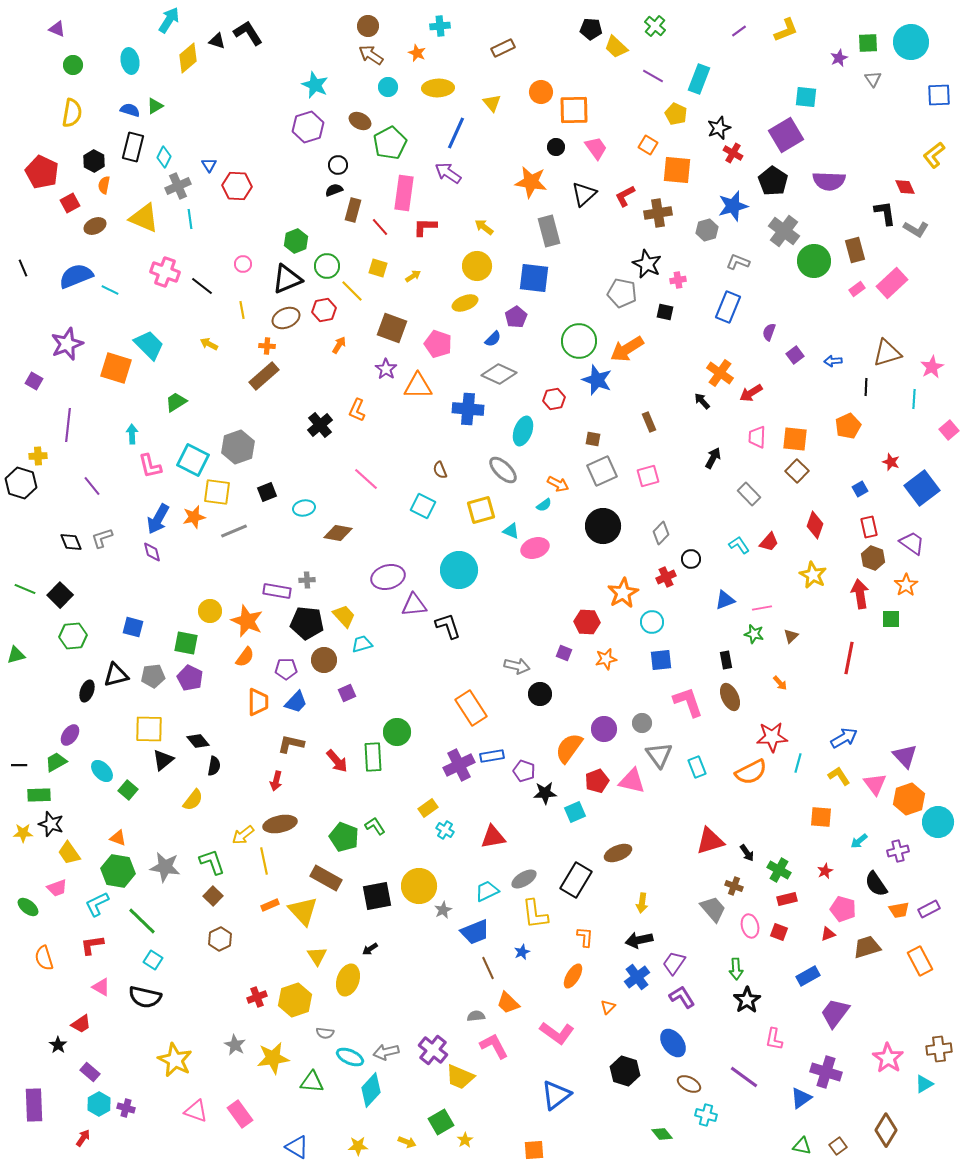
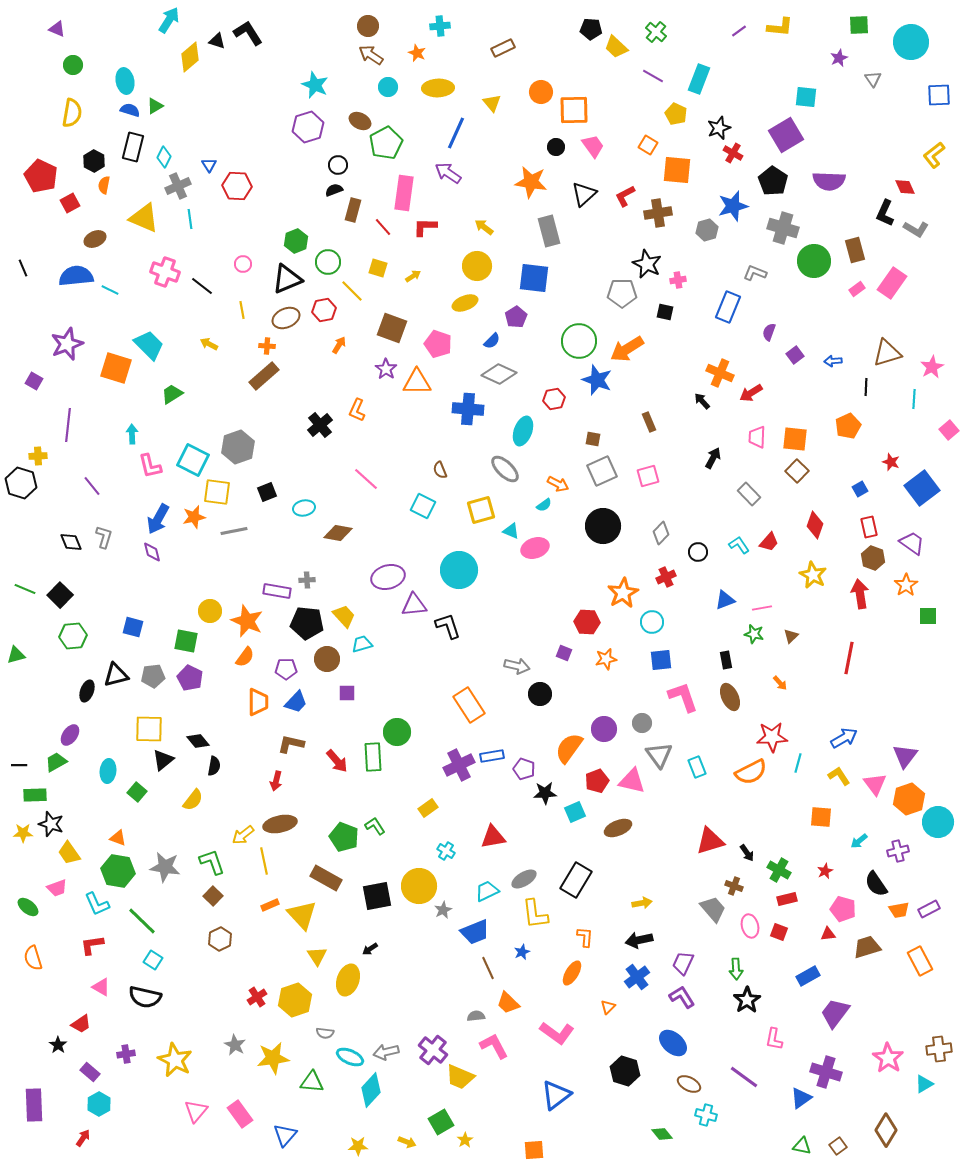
green cross at (655, 26): moved 1 px right, 6 px down
yellow L-shape at (786, 30): moved 6 px left, 3 px up; rotated 28 degrees clockwise
green square at (868, 43): moved 9 px left, 18 px up
yellow diamond at (188, 58): moved 2 px right, 1 px up
cyan ellipse at (130, 61): moved 5 px left, 20 px down
green pentagon at (390, 143): moved 4 px left
pink trapezoid at (596, 148): moved 3 px left, 2 px up
red pentagon at (42, 172): moved 1 px left, 4 px down
black L-shape at (885, 213): rotated 148 degrees counterclockwise
brown ellipse at (95, 226): moved 13 px down
red line at (380, 227): moved 3 px right
gray cross at (784, 231): moved 1 px left, 3 px up; rotated 20 degrees counterclockwise
gray L-shape at (738, 262): moved 17 px right, 11 px down
green circle at (327, 266): moved 1 px right, 4 px up
blue semicircle at (76, 276): rotated 16 degrees clockwise
pink rectangle at (892, 283): rotated 12 degrees counterclockwise
gray pentagon at (622, 293): rotated 12 degrees counterclockwise
blue semicircle at (493, 339): moved 1 px left, 2 px down
orange cross at (720, 373): rotated 12 degrees counterclockwise
orange triangle at (418, 386): moved 1 px left, 4 px up
green trapezoid at (176, 402): moved 4 px left, 8 px up
gray ellipse at (503, 470): moved 2 px right, 1 px up
gray line at (234, 531): rotated 12 degrees clockwise
gray L-shape at (102, 538): moved 2 px right, 1 px up; rotated 125 degrees clockwise
black circle at (691, 559): moved 7 px right, 7 px up
green square at (891, 619): moved 37 px right, 3 px up
green square at (186, 643): moved 2 px up
brown circle at (324, 660): moved 3 px right, 1 px up
purple square at (347, 693): rotated 24 degrees clockwise
pink L-shape at (688, 702): moved 5 px left, 5 px up
orange rectangle at (471, 708): moved 2 px left, 3 px up
purple triangle at (905, 756): rotated 20 degrees clockwise
cyan ellipse at (102, 771): moved 6 px right; rotated 50 degrees clockwise
purple pentagon at (524, 771): moved 2 px up
green square at (128, 790): moved 9 px right, 2 px down
green rectangle at (39, 795): moved 4 px left
cyan cross at (445, 830): moved 1 px right, 21 px down
brown ellipse at (618, 853): moved 25 px up
yellow arrow at (642, 903): rotated 108 degrees counterclockwise
cyan L-shape at (97, 904): rotated 88 degrees counterclockwise
yellow triangle at (303, 911): moved 1 px left, 4 px down
red triangle at (828, 934): rotated 14 degrees clockwise
orange semicircle at (44, 958): moved 11 px left
purple trapezoid at (674, 963): moved 9 px right; rotated 10 degrees counterclockwise
orange ellipse at (573, 976): moved 1 px left, 3 px up
red cross at (257, 997): rotated 12 degrees counterclockwise
blue ellipse at (673, 1043): rotated 12 degrees counterclockwise
purple cross at (126, 1108): moved 54 px up; rotated 24 degrees counterclockwise
pink triangle at (196, 1111): rotated 50 degrees clockwise
blue triangle at (297, 1147): moved 12 px left, 12 px up; rotated 40 degrees clockwise
